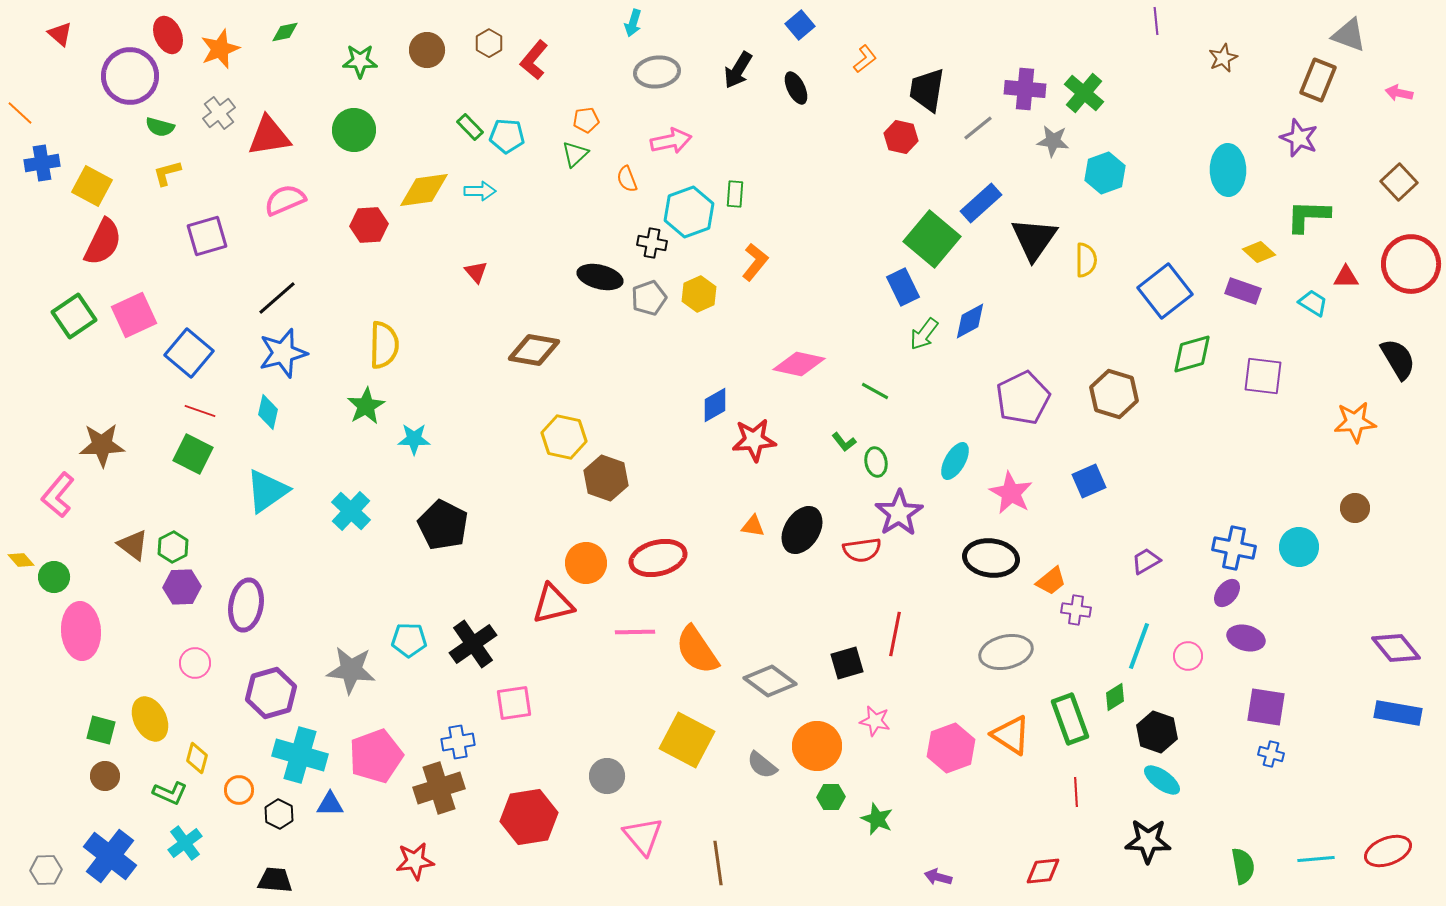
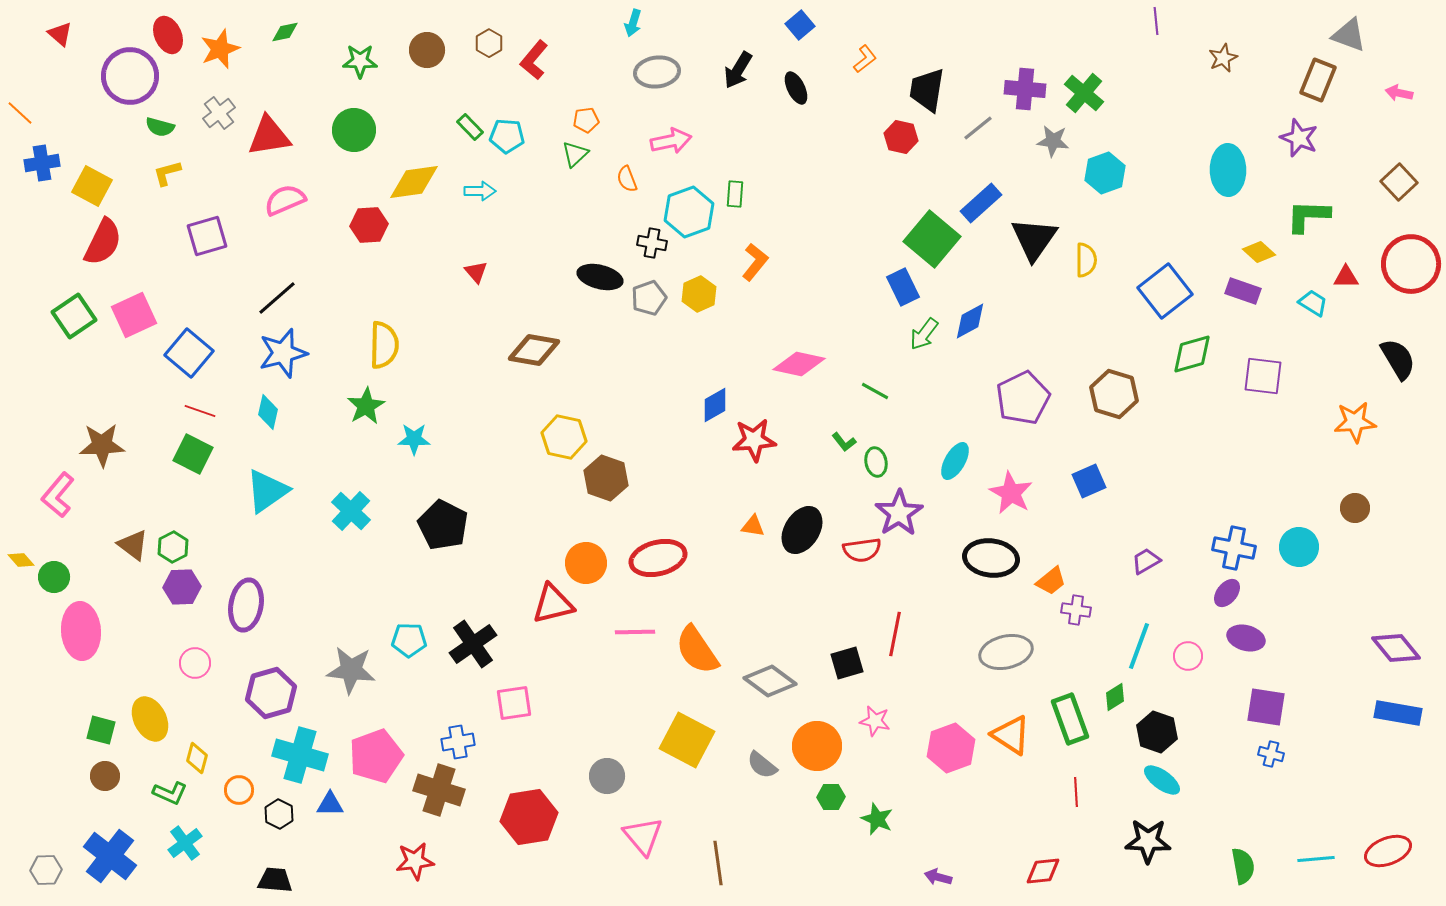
yellow diamond at (424, 190): moved 10 px left, 8 px up
brown cross at (439, 788): moved 2 px down; rotated 36 degrees clockwise
